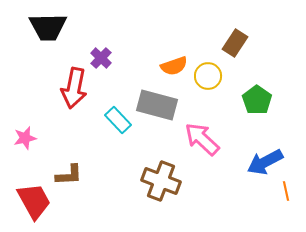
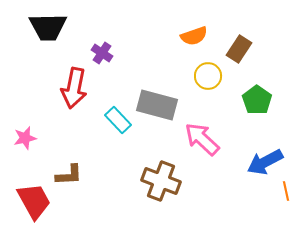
brown rectangle: moved 4 px right, 6 px down
purple cross: moved 1 px right, 5 px up; rotated 10 degrees counterclockwise
orange semicircle: moved 20 px right, 30 px up
